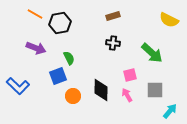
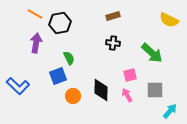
purple arrow: moved 5 px up; rotated 102 degrees counterclockwise
